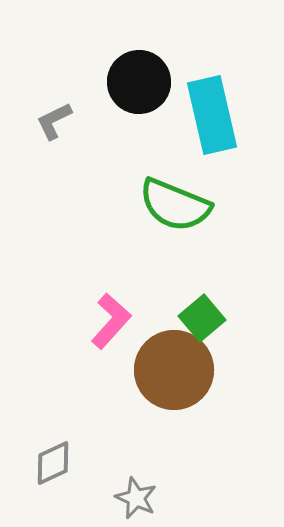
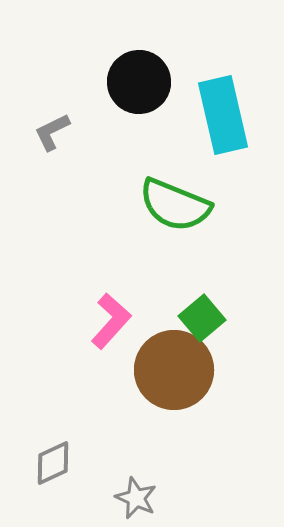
cyan rectangle: moved 11 px right
gray L-shape: moved 2 px left, 11 px down
